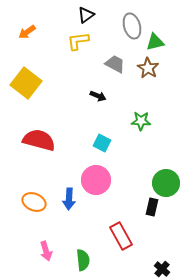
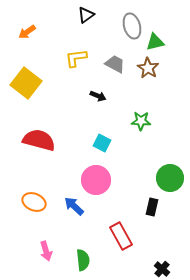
yellow L-shape: moved 2 px left, 17 px down
green circle: moved 4 px right, 5 px up
blue arrow: moved 5 px right, 7 px down; rotated 130 degrees clockwise
